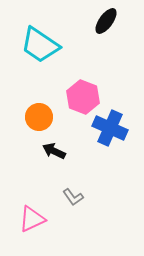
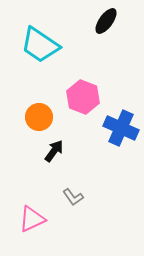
blue cross: moved 11 px right
black arrow: rotated 100 degrees clockwise
